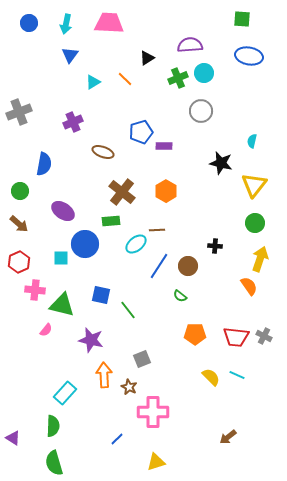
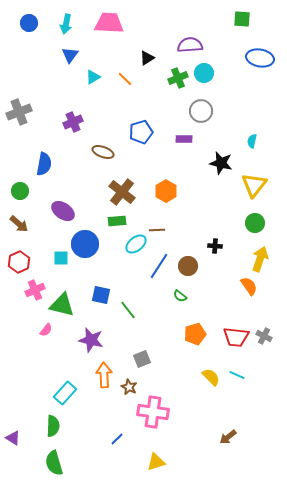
blue ellipse at (249, 56): moved 11 px right, 2 px down
cyan triangle at (93, 82): moved 5 px up
purple rectangle at (164, 146): moved 20 px right, 7 px up
green rectangle at (111, 221): moved 6 px right
pink cross at (35, 290): rotated 30 degrees counterclockwise
orange pentagon at (195, 334): rotated 15 degrees counterclockwise
pink cross at (153, 412): rotated 8 degrees clockwise
